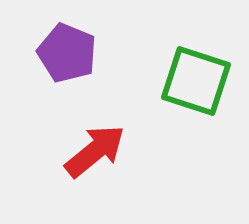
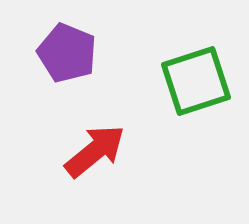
green square: rotated 36 degrees counterclockwise
